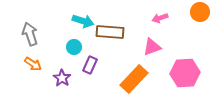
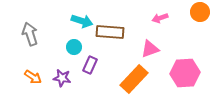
cyan arrow: moved 1 px left
pink triangle: moved 2 px left, 2 px down
orange arrow: moved 13 px down
purple star: rotated 24 degrees counterclockwise
